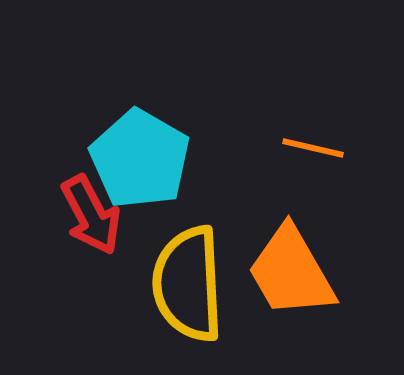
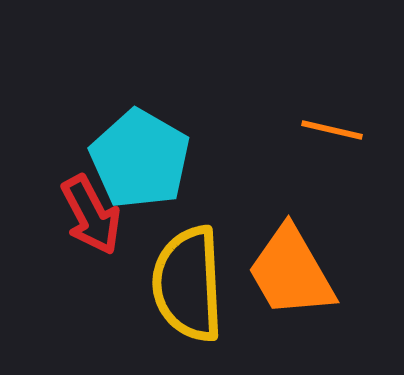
orange line: moved 19 px right, 18 px up
